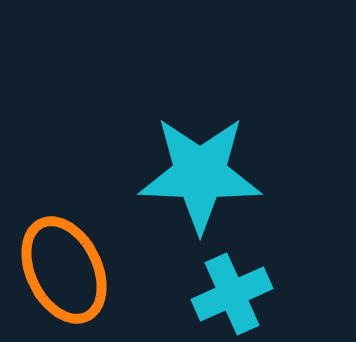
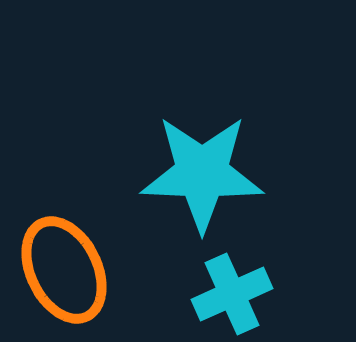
cyan star: moved 2 px right, 1 px up
